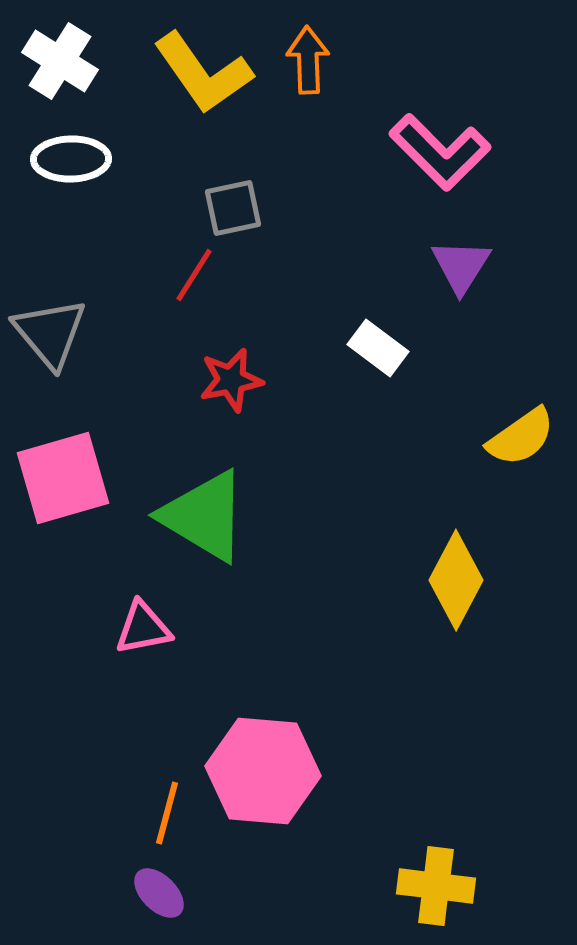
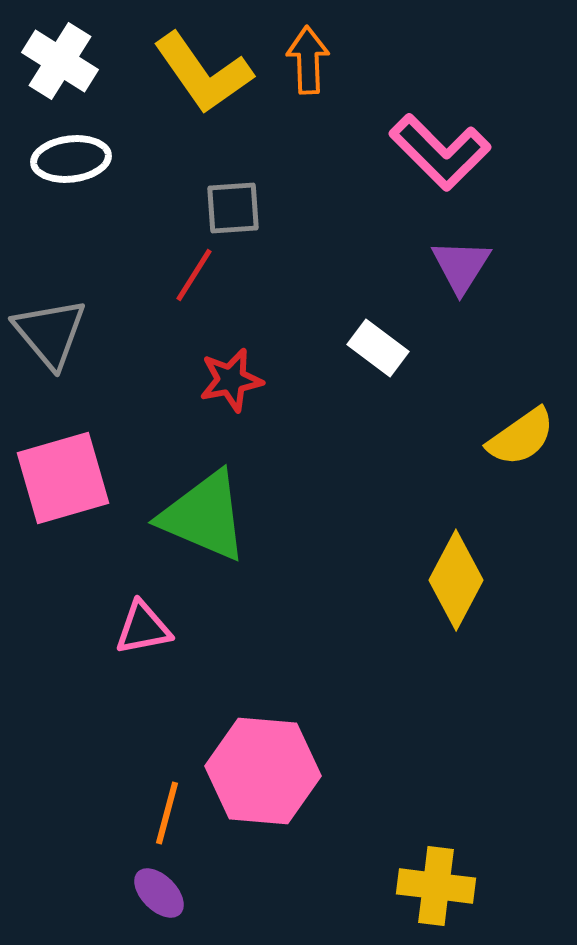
white ellipse: rotated 6 degrees counterclockwise
gray square: rotated 8 degrees clockwise
green triangle: rotated 8 degrees counterclockwise
